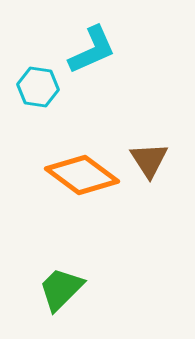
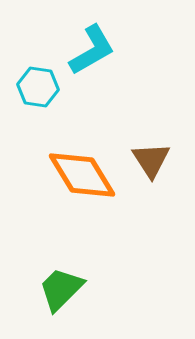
cyan L-shape: rotated 6 degrees counterclockwise
brown triangle: moved 2 px right
orange diamond: rotated 22 degrees clockwise
